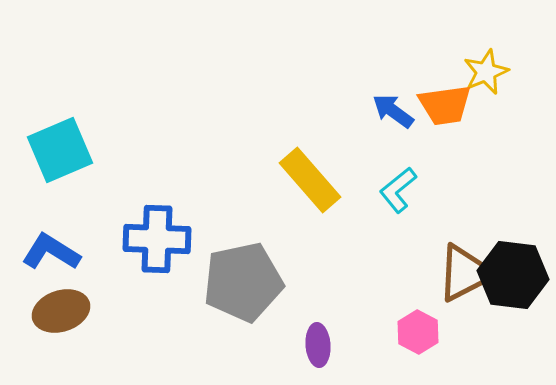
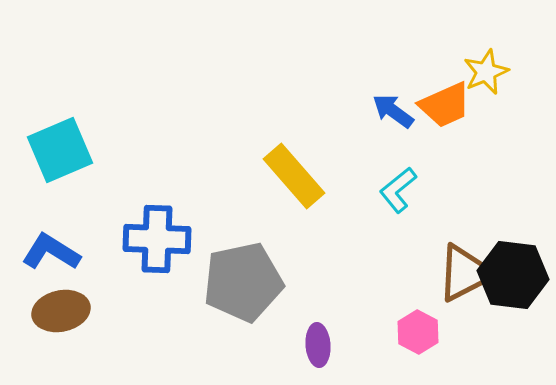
orange trapezoid: rotated 16 degrees counterclockwise
yellow rectangle: moved 16 px left, 4 px up
brown ellipse: rotated 6 degrees clockwise
